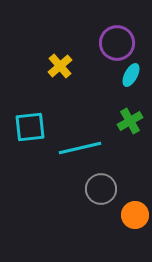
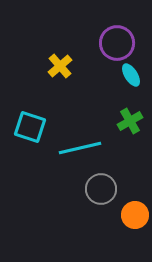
cyan ellipse: rotated 60 degrees counterclockwise
cyan square: rotated 24 degrees clockwise
